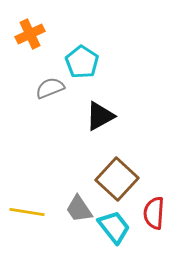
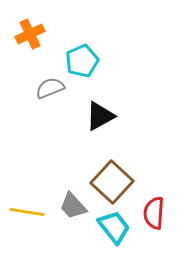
cyan pentagon: moved 1 px up; rotated 16 degrees clockwise
brown square: moved 5 px left, 3 px down
gray trapezoid: moved 6 px left, 3 px up; rotated 8 degrees counterclockwise
